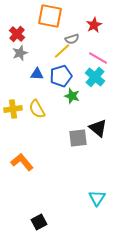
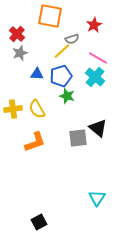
green star: moved 5 px left
orange L-shape: moved 13 px right, 20 px up; rotated 110 degrees clockwise
